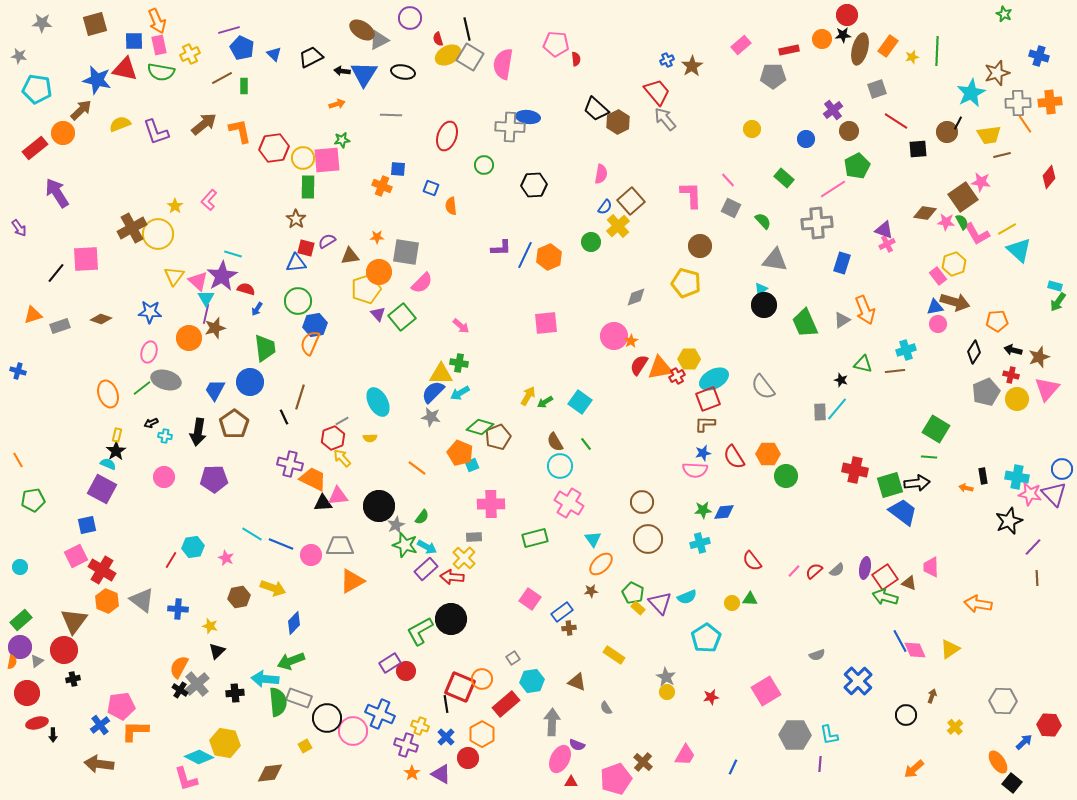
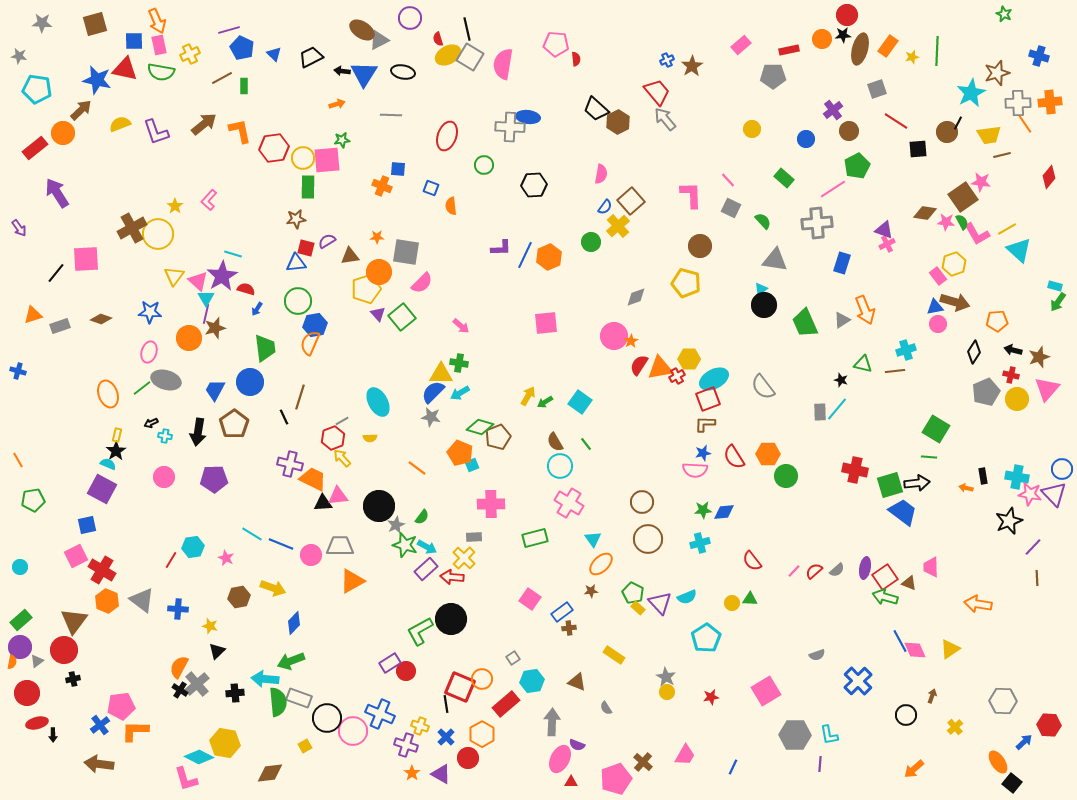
brown star at (296, 219): rotated 30 degrees clockwise
